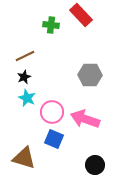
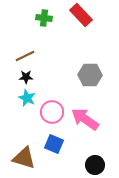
green cross: moved 7 px left, 7 px up
black star: moved 2 px right; rotated 24 degrees clockwise
pink arrow: rotated 16 degrees clockwise
blue square: moved 5 px down
